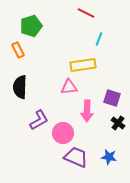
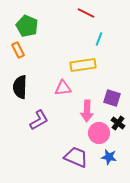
green pentagon: moved 4 px left; rotated 30 degrees counterclockwise
pink triangle: moved 6 px left, 1 px down
pink circle: moved 36 px right
